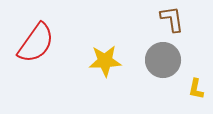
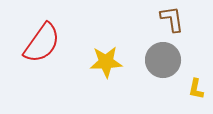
red semicircle: moved 6 px right
yellow star: moved 1 px right, 1 px down
